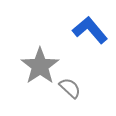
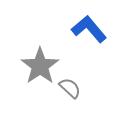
blue L-shape: moved 1 px left, 1 px up
